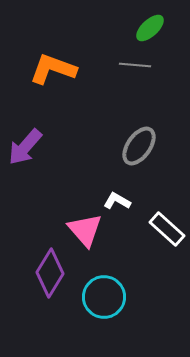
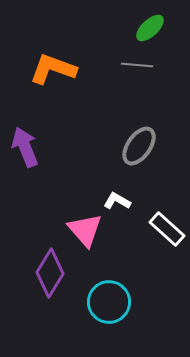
gray line: moved 2 px right
purple arrow: rotated 117 degrees clockwise
cyan circle: moved 5 px right, 5 px down
